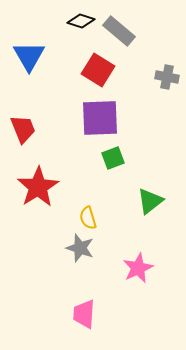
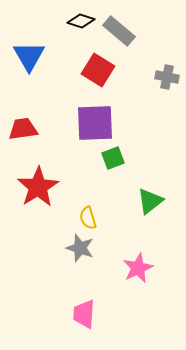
purple square: moved 5 px left, 5 px down
red trapezoid: rotated 76 degrees counterclockwise
